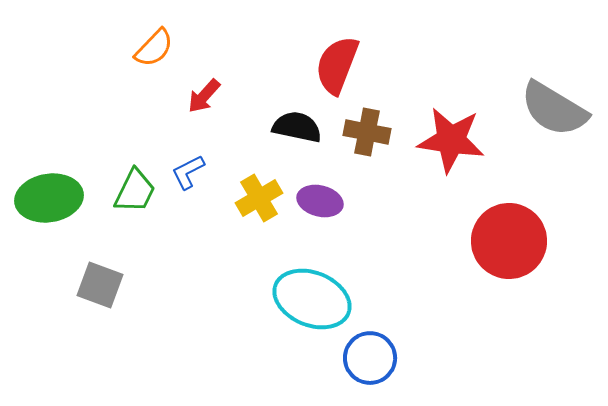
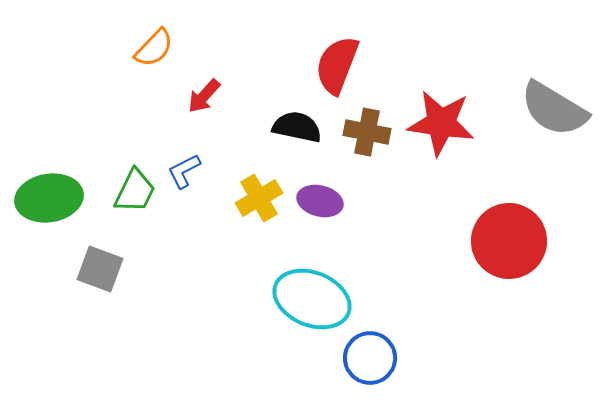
red star: moved 10 px left, 17 px up
blue L-shape: moved 4 px left, 1 px up
gray square: moved 16 px up
